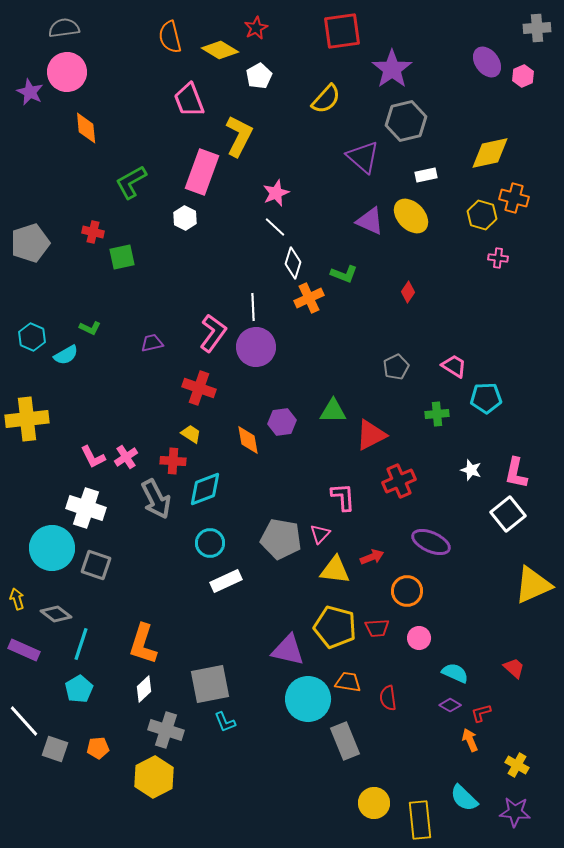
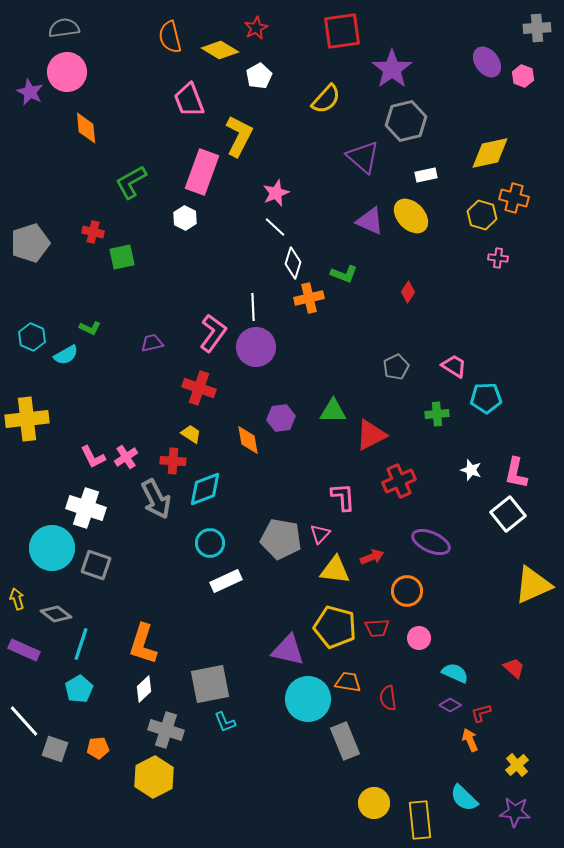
pink hexagon at (523, 76): rotated 15 degrees counterclockwise
orange cross at (309, 298): rotated 12 degrees clockwise
purple hexagon at (282, 422): moved 1 px left, 4 px up
yellow cross at (517, 765): rotated 20 degrees clockwise
